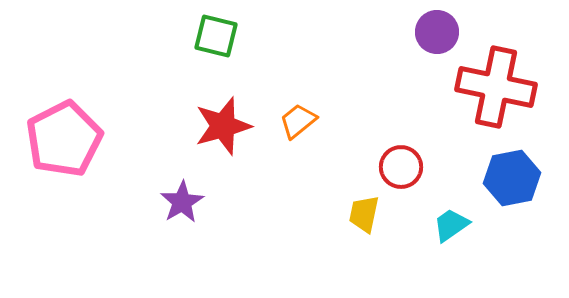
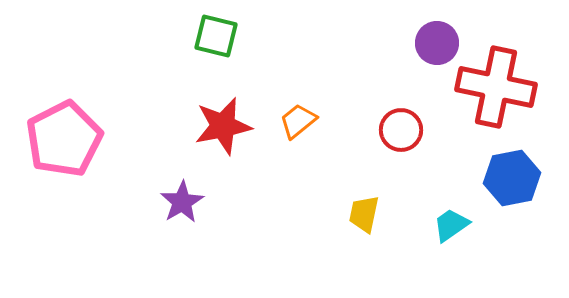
purple circle: moved 11 px down
red star: rotated 4 degrees clockwise
red circle: moved 37 px up
